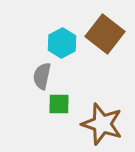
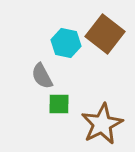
cyan hexagon: moved 4 px right; rotated 20 degrees counterclockwise
gray semicircle: rotated 40 degrees counterclockwise
brown star: rotated 27 degrees clockwise
